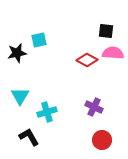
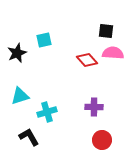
cyan square: moved 5 px right
black star: rotated 12 degrees counterclockwise
red diamond: rotated 20 degrees clockwise
cyan triangle: rotated 42 degrees clockwise
purple cross: rotated 24 degrees counterclockwise
